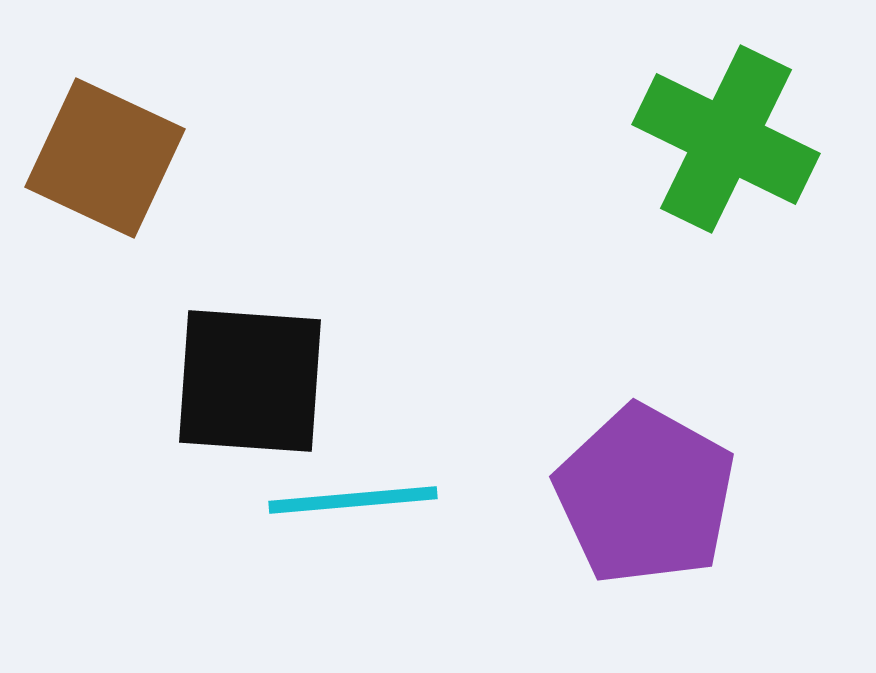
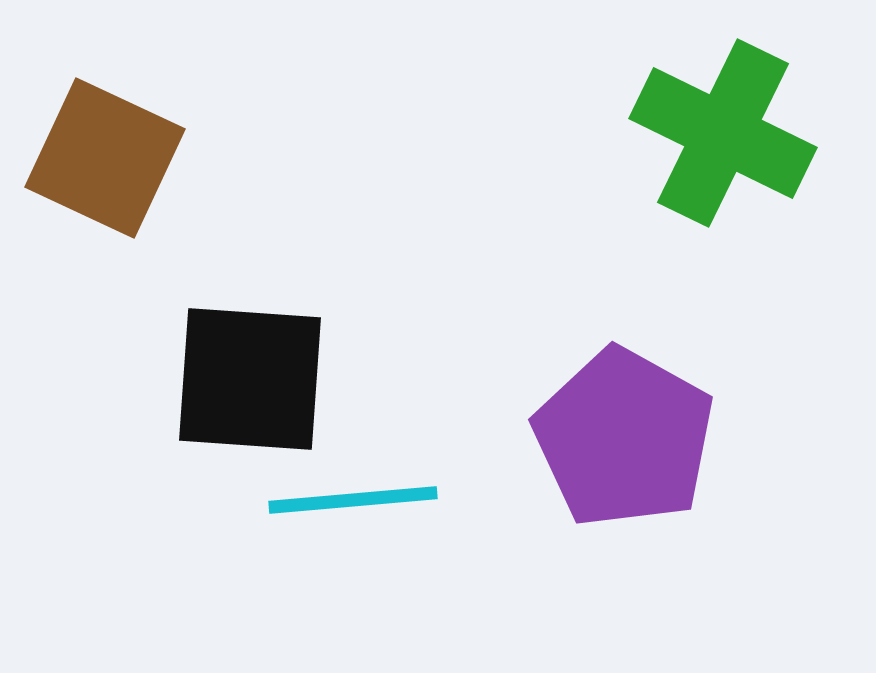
green cross: moved 3 px left, 6 px up
black square: moved 2 px up
purple pentagon: moved 21 px left, 57 px up
